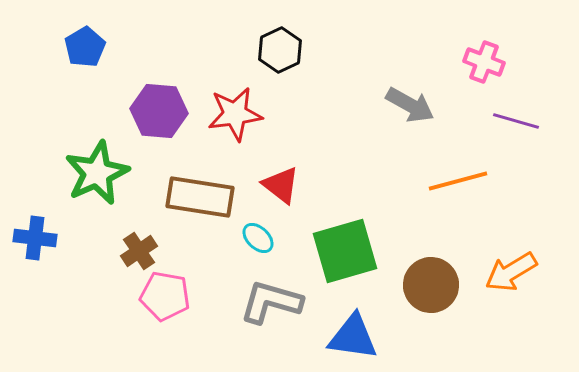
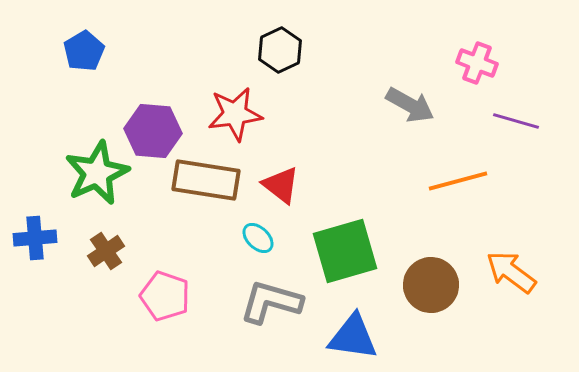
blue pentagon: moved 1 px left, 4 px down
pink cross: moved 7 px left, 1 px down
purple hexagon: moved 6 px left, 20 px down
brown rectangle: moved 6 px right, 17 px up
blue cross: rotated 12 degrees counterclockwise
brown cross: moved 33 px left
orange arrow: rotated 68 degrees clockwise
pink pentagon: rotated 9 degrees clockwise
